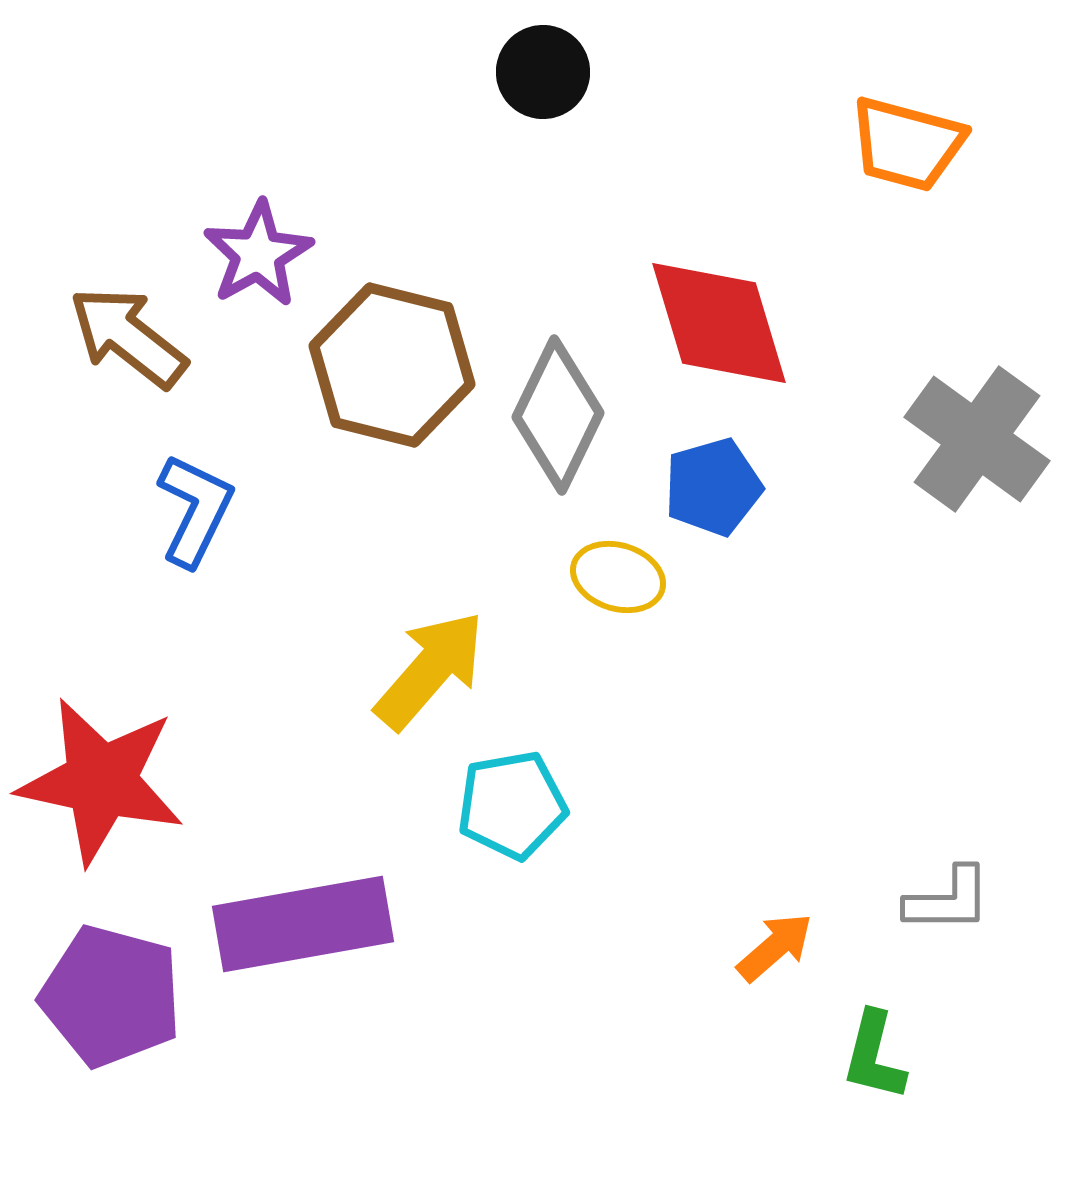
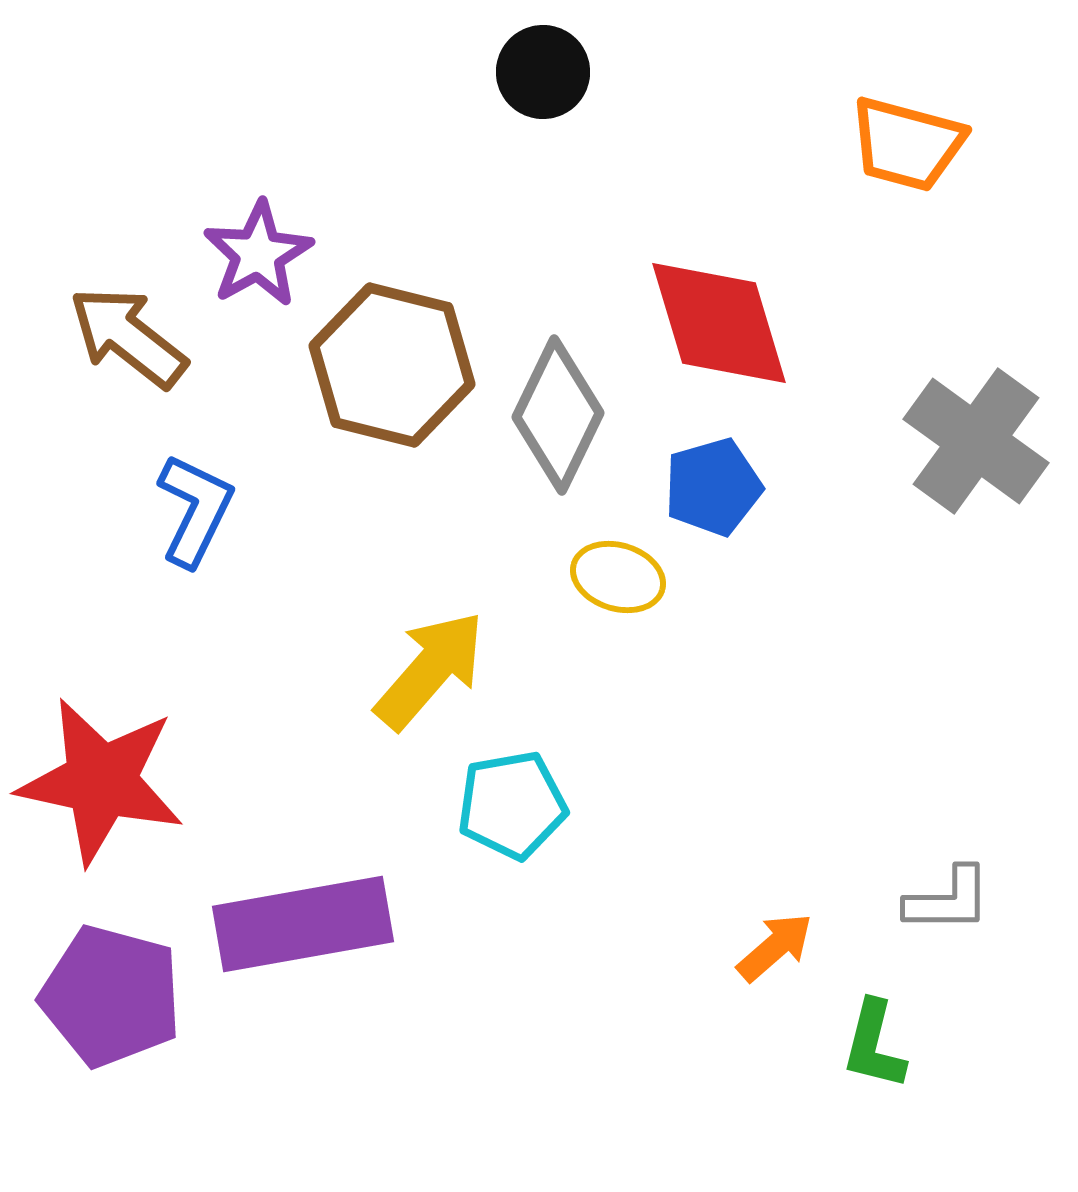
gray cross: moved 1 px left, 2 px down
green L-shape: moved 11 px up
